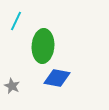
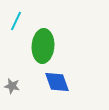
blue diamond: moved 4 px down; rotated 60 degrees clockwise
gray star: rotated 14 degrees counterclockwise
